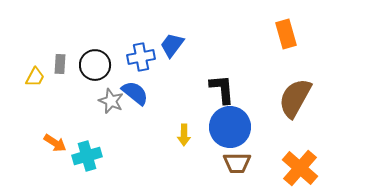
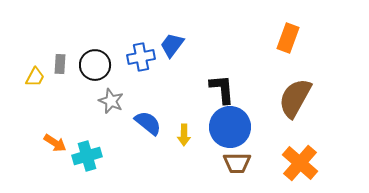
orange rectangle: moved 2 px right, 4 px down; rotated 36 degrees clockwise
blue semicircle: moved 13 px right, 30 px down
orange cross: moved 5 px up
